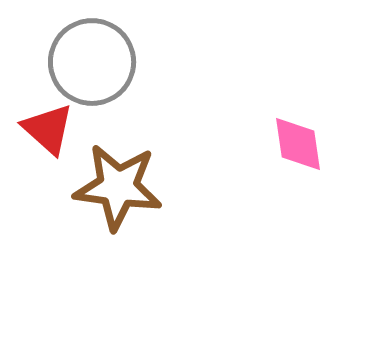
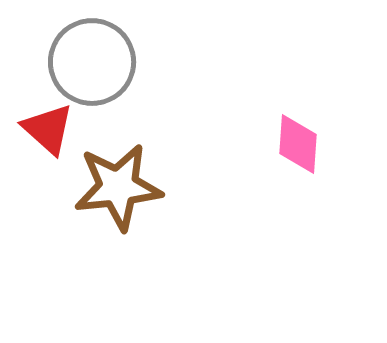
pink diamond: rotated 12 degrees clockwise
brown star: rotated 14 degrees counterclockwise
